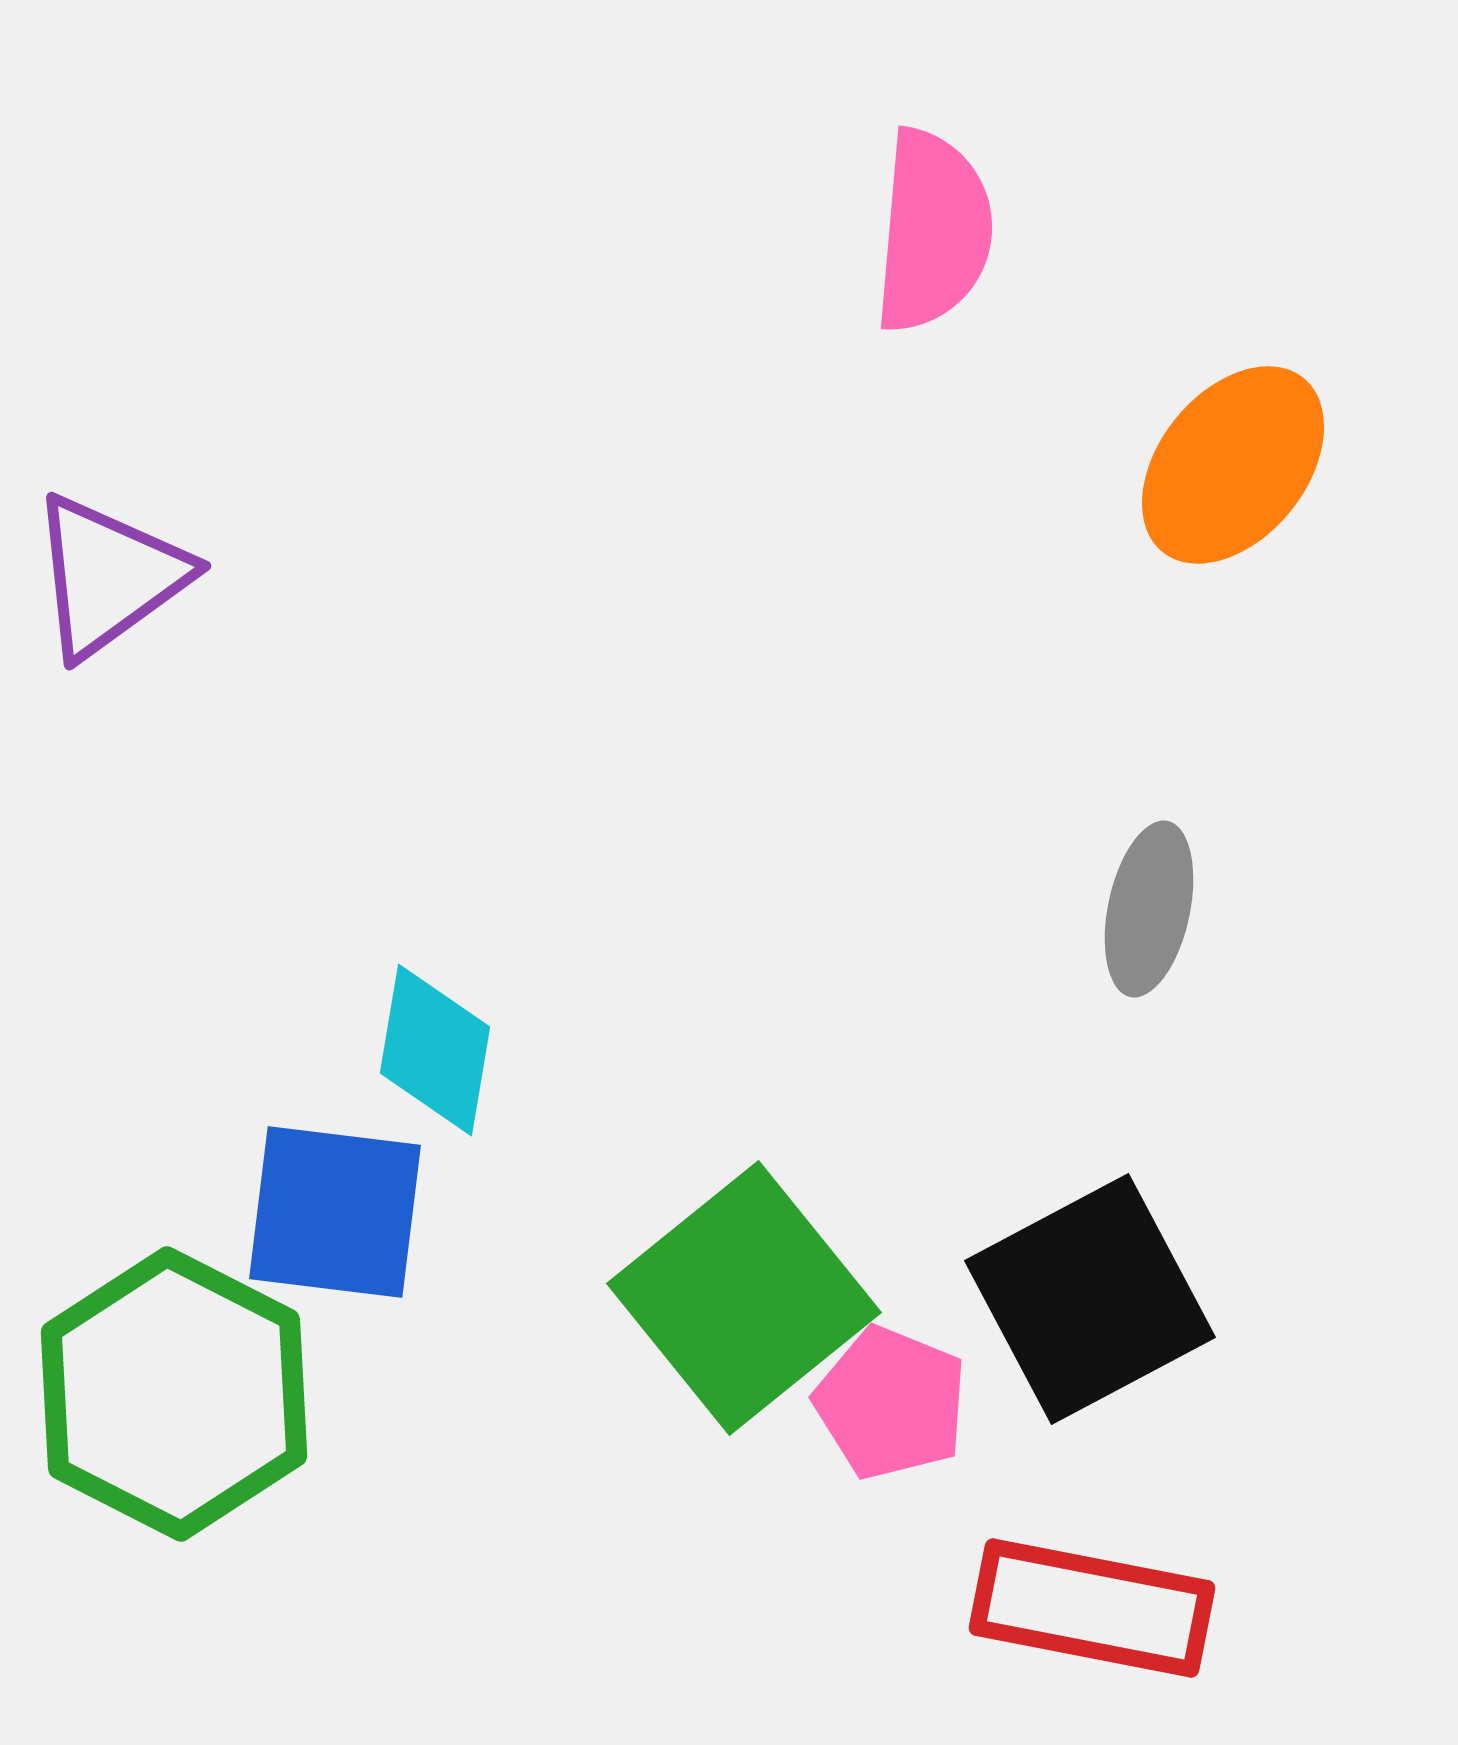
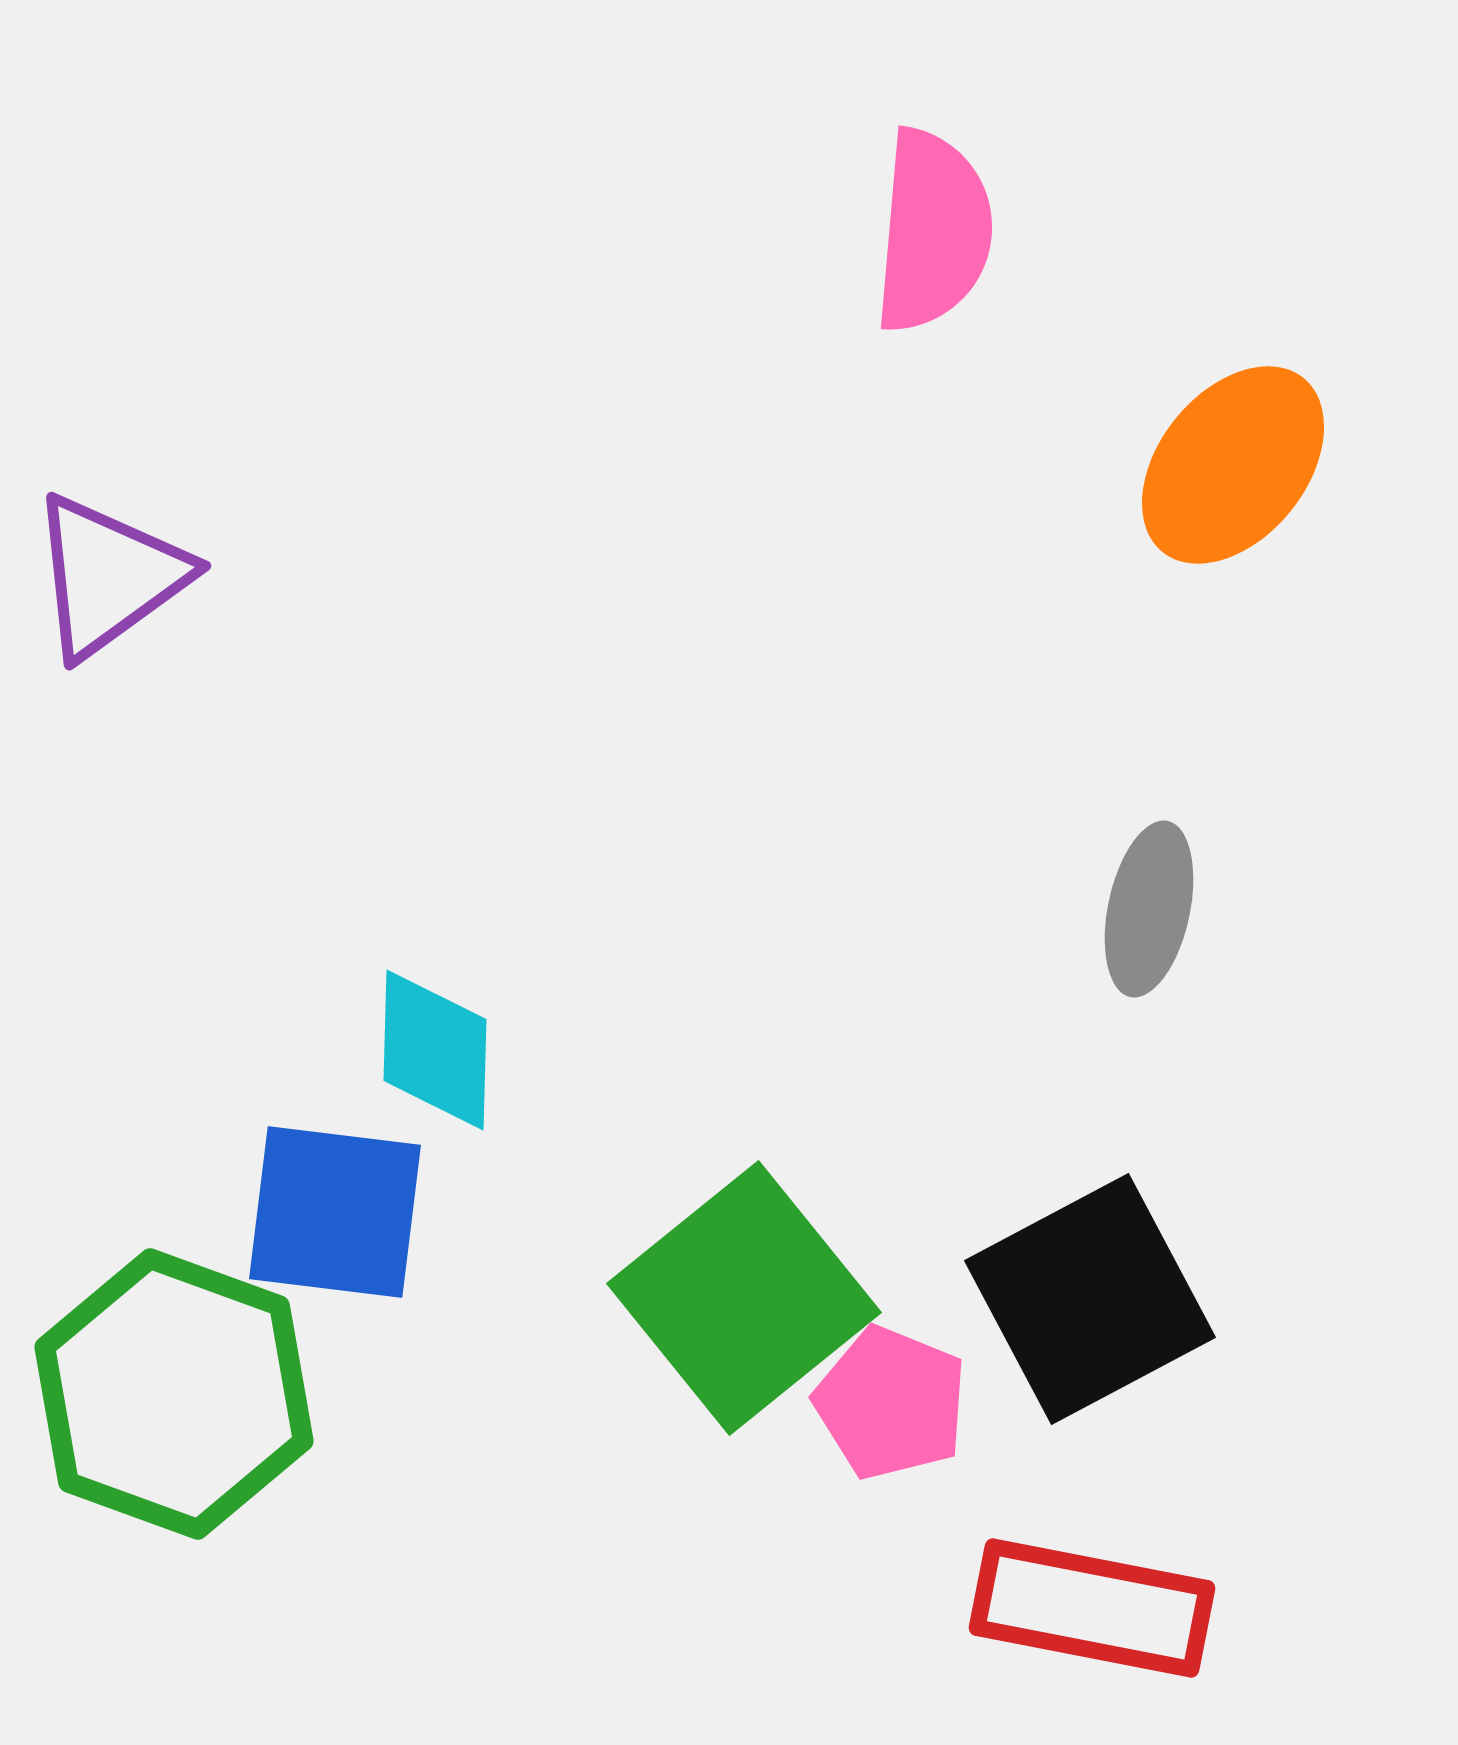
cyan diamond: rotated 8 degrees counterclockwise
green hexagon: rotated 7 degrees counterclockwise
